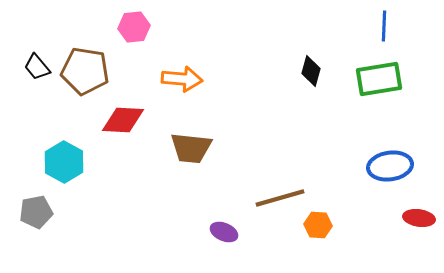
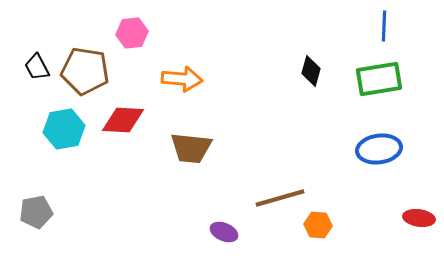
pink hexagon: moved 2 px left, 6 px down
black trapezoid: rotated 12 degrees clockwise
cyan hexagon: moved 33 px up; rotated 21 degrees clockwise
blue ellipse: moved 11 px left, 17 px up
